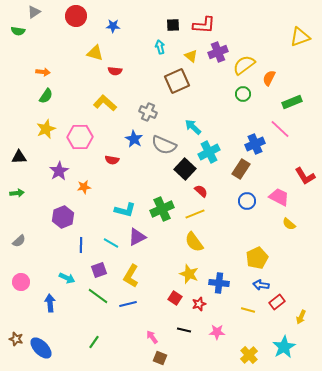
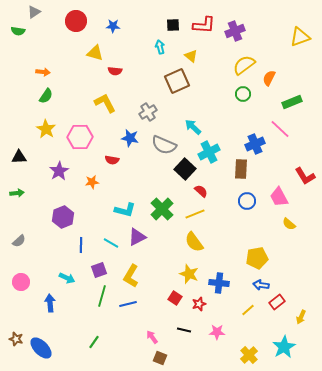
red circle at (76, 16): moved 5 px down
purple cross at (218, 52): moved 17 px right, 21 px up
yellow L-shape at (105, 103): rotated 20 degrees clockwise
gray cross at (148, 112): rotated 36 degrees clockwise
yellow star at (46, 129): rotated 18 degrees counterclockwise
blue star at (134, 139): moved 4 px left, 1 px up; rotated 18 degrees counterclockwise
brown rectangle at (241, 169): rotated 30 degrees counterclockwise
orange star at (84, 187): moved 8 px right, 5 px up
pink trapezoid at (279, 197): rotated 145 degrees counterclockwise
green cross at (162, 209): rotated 20 degrees counterclockwise
yellow pentagon at (257, 258): rotated 15 degrees clockwise
green line at (98, 296): moved 4 px right; rotated 70 degrees clockwise
yellow line at (248, 310): rotated 56 degrees counterclockwise
